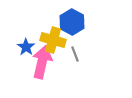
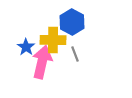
yellow cross: rotated 15 degrees counterclockwise
